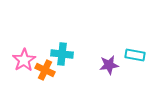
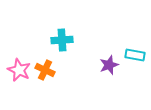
cyan cross: moved 14 px up; rotated 10 degrees counterclockwise
pink star: moved 5 px left, 10 px down; rotated 15 degrees counterclockwise
purple star: rotated 12 degrees counterclockwise
